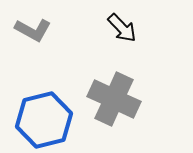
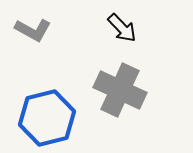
gray cross: moved 6 px right, 9 px up
blue hexagon: moved 3 px right, 2 px up
